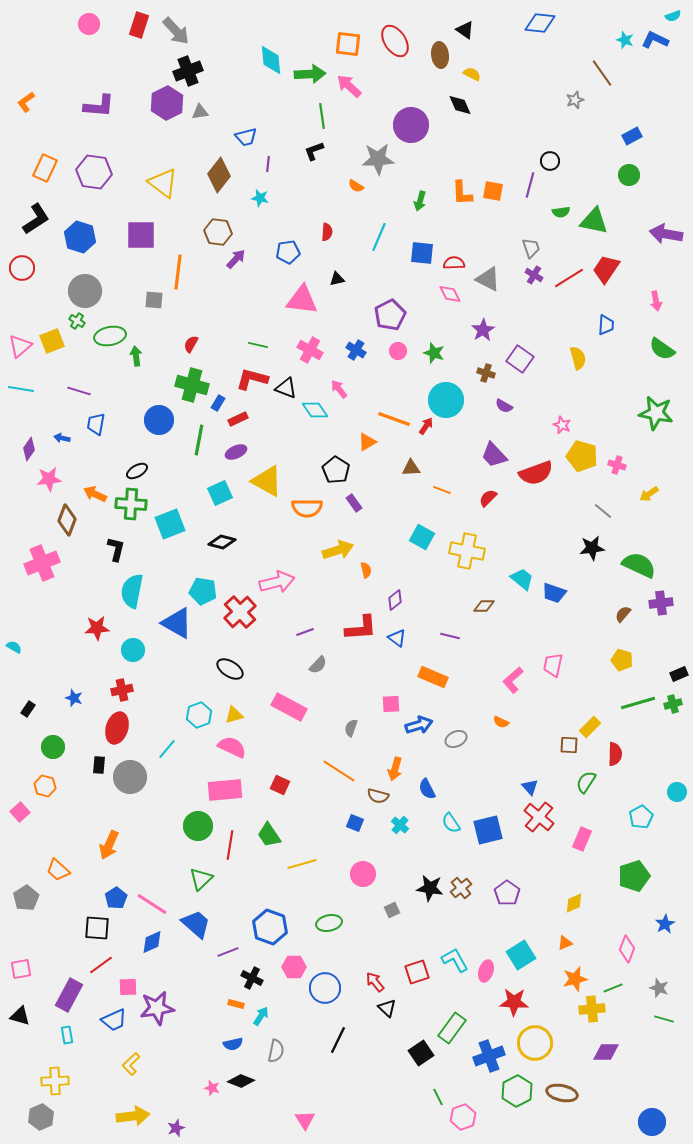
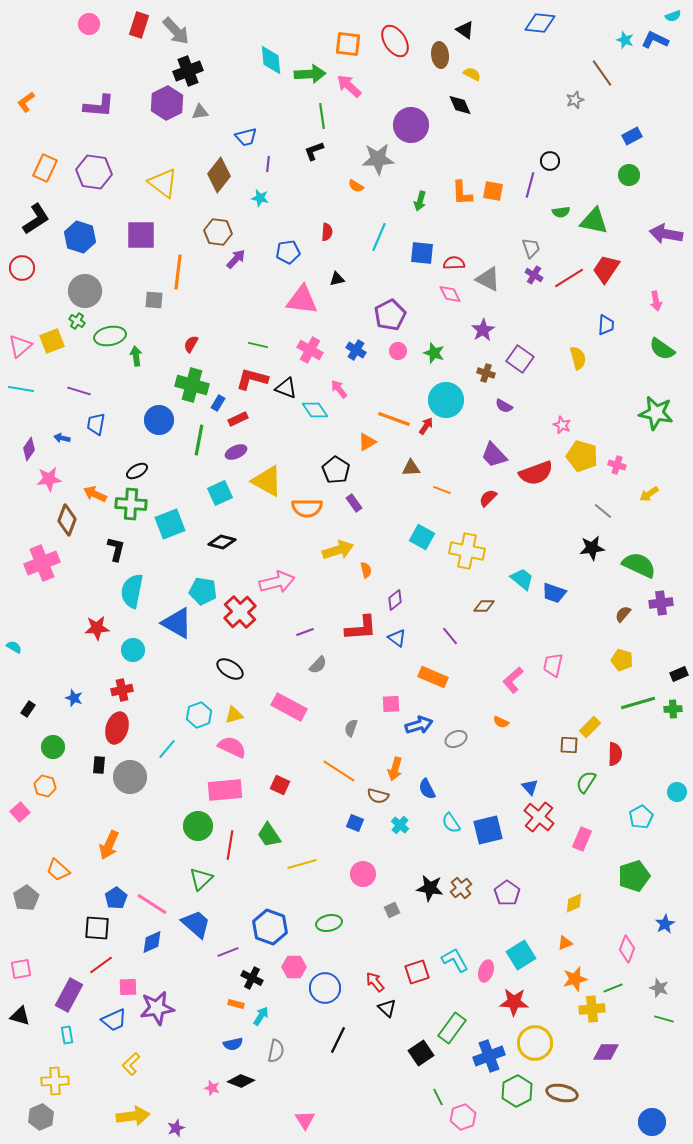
purple line at (450, 636): rotated 36 degrees clockwise
green cross at (673, 704): moved 5 px down; rotated 12 degrees clockwise
